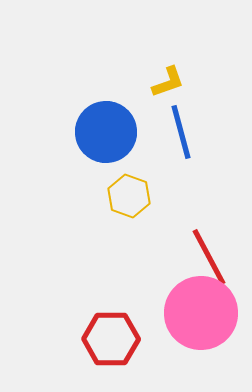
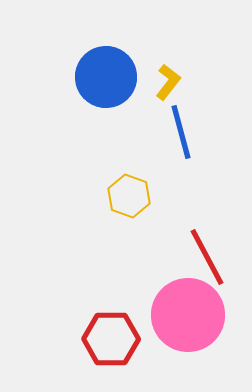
yellow L-shape: rotated 33 degrees counterclockwise
blue circle: moved 55 px up
red line: moved 2 px left
pink circle: moved 13 px left, 2 px down
